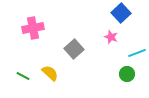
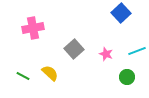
pink star: moved 5 px left, 17 px down
cyan line: moved 2 px up
green circle: moved 3 px down
